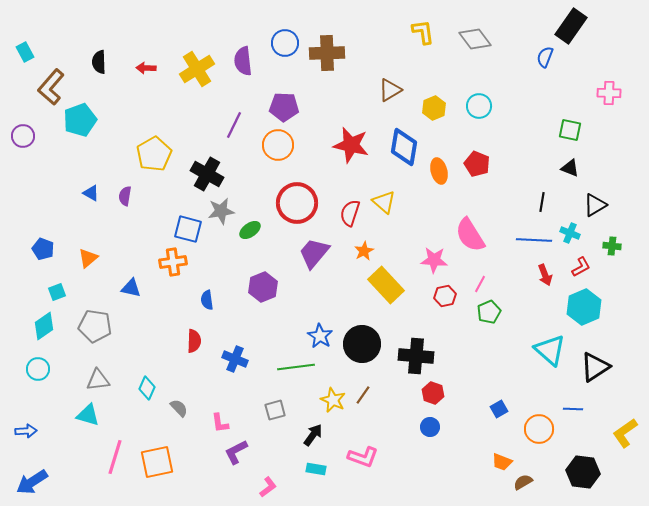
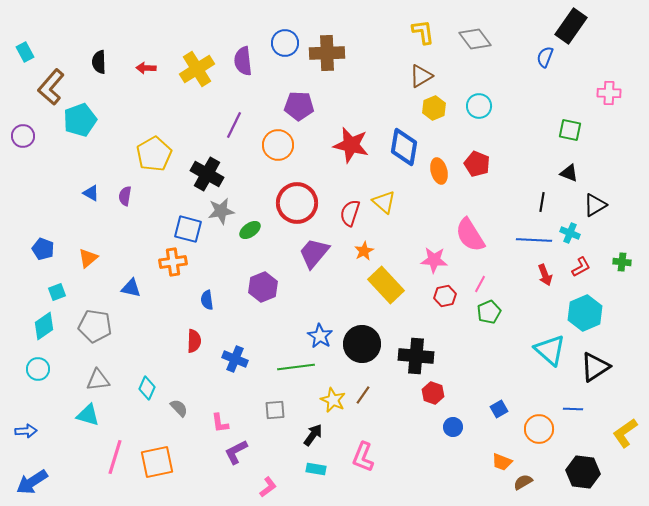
brown triangle at (390, 90): moved 31 px right, 14 px up
purple pentagon at (284, 107): moved 15 px right, 1 px up
black triangle at (570, 168): moved 1 px left, 5 px down
green cross at (612, 246): moved 10 px right, 16 px down
cyan hexagon at (584, 307): moved 1 px right, 6 px down
gray square at (275, 410): rotated 10 degrees clockwise
blue circle at (430, 427): moved 23 px right
pink L-shape at (363, 457): rotated 92 degrees clockwise
